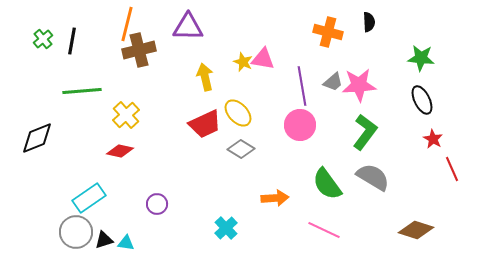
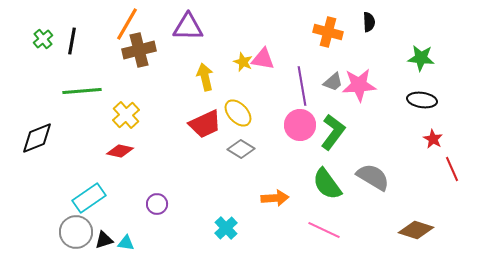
orange line: rotated 16 degrees clockwise
black ellipse: rotated 56 degrees counterclockwise
green L-shape: moved 32 px left
